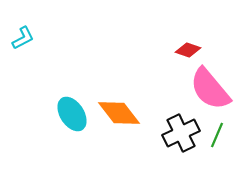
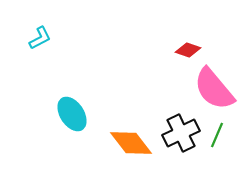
cyan L-shape: moved 17 px right
pink semicircle: moved 4 px right
orange diamond: moved 12 px right, 30 px down
